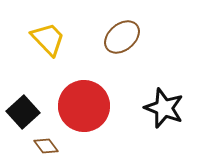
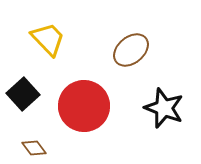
brown ellipse: moved 9 px right, 13 px down
black square: moved 18 px up
brown diamond: moved 12 px left, 2 px down
